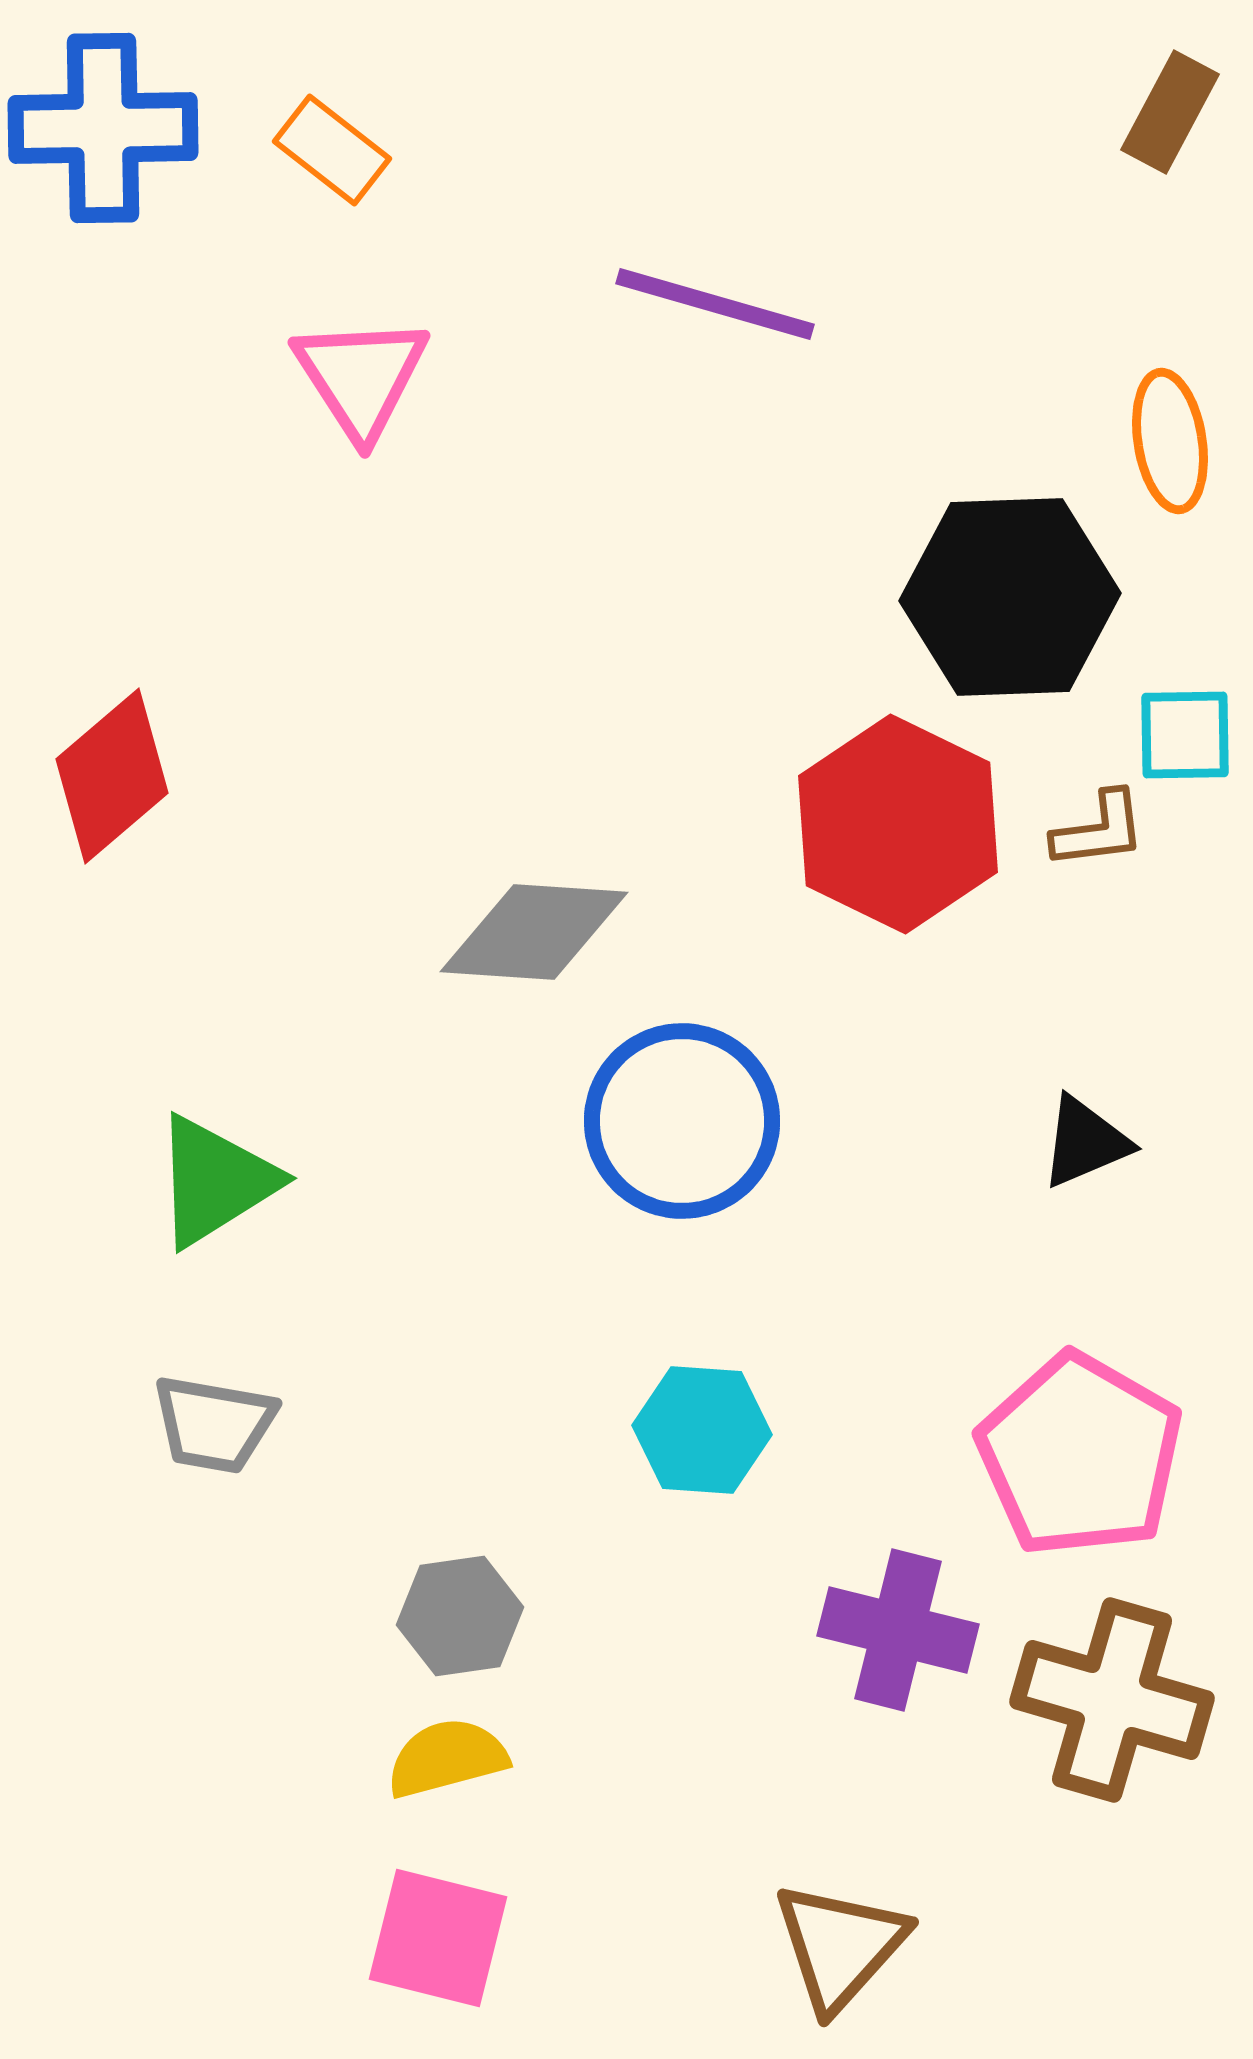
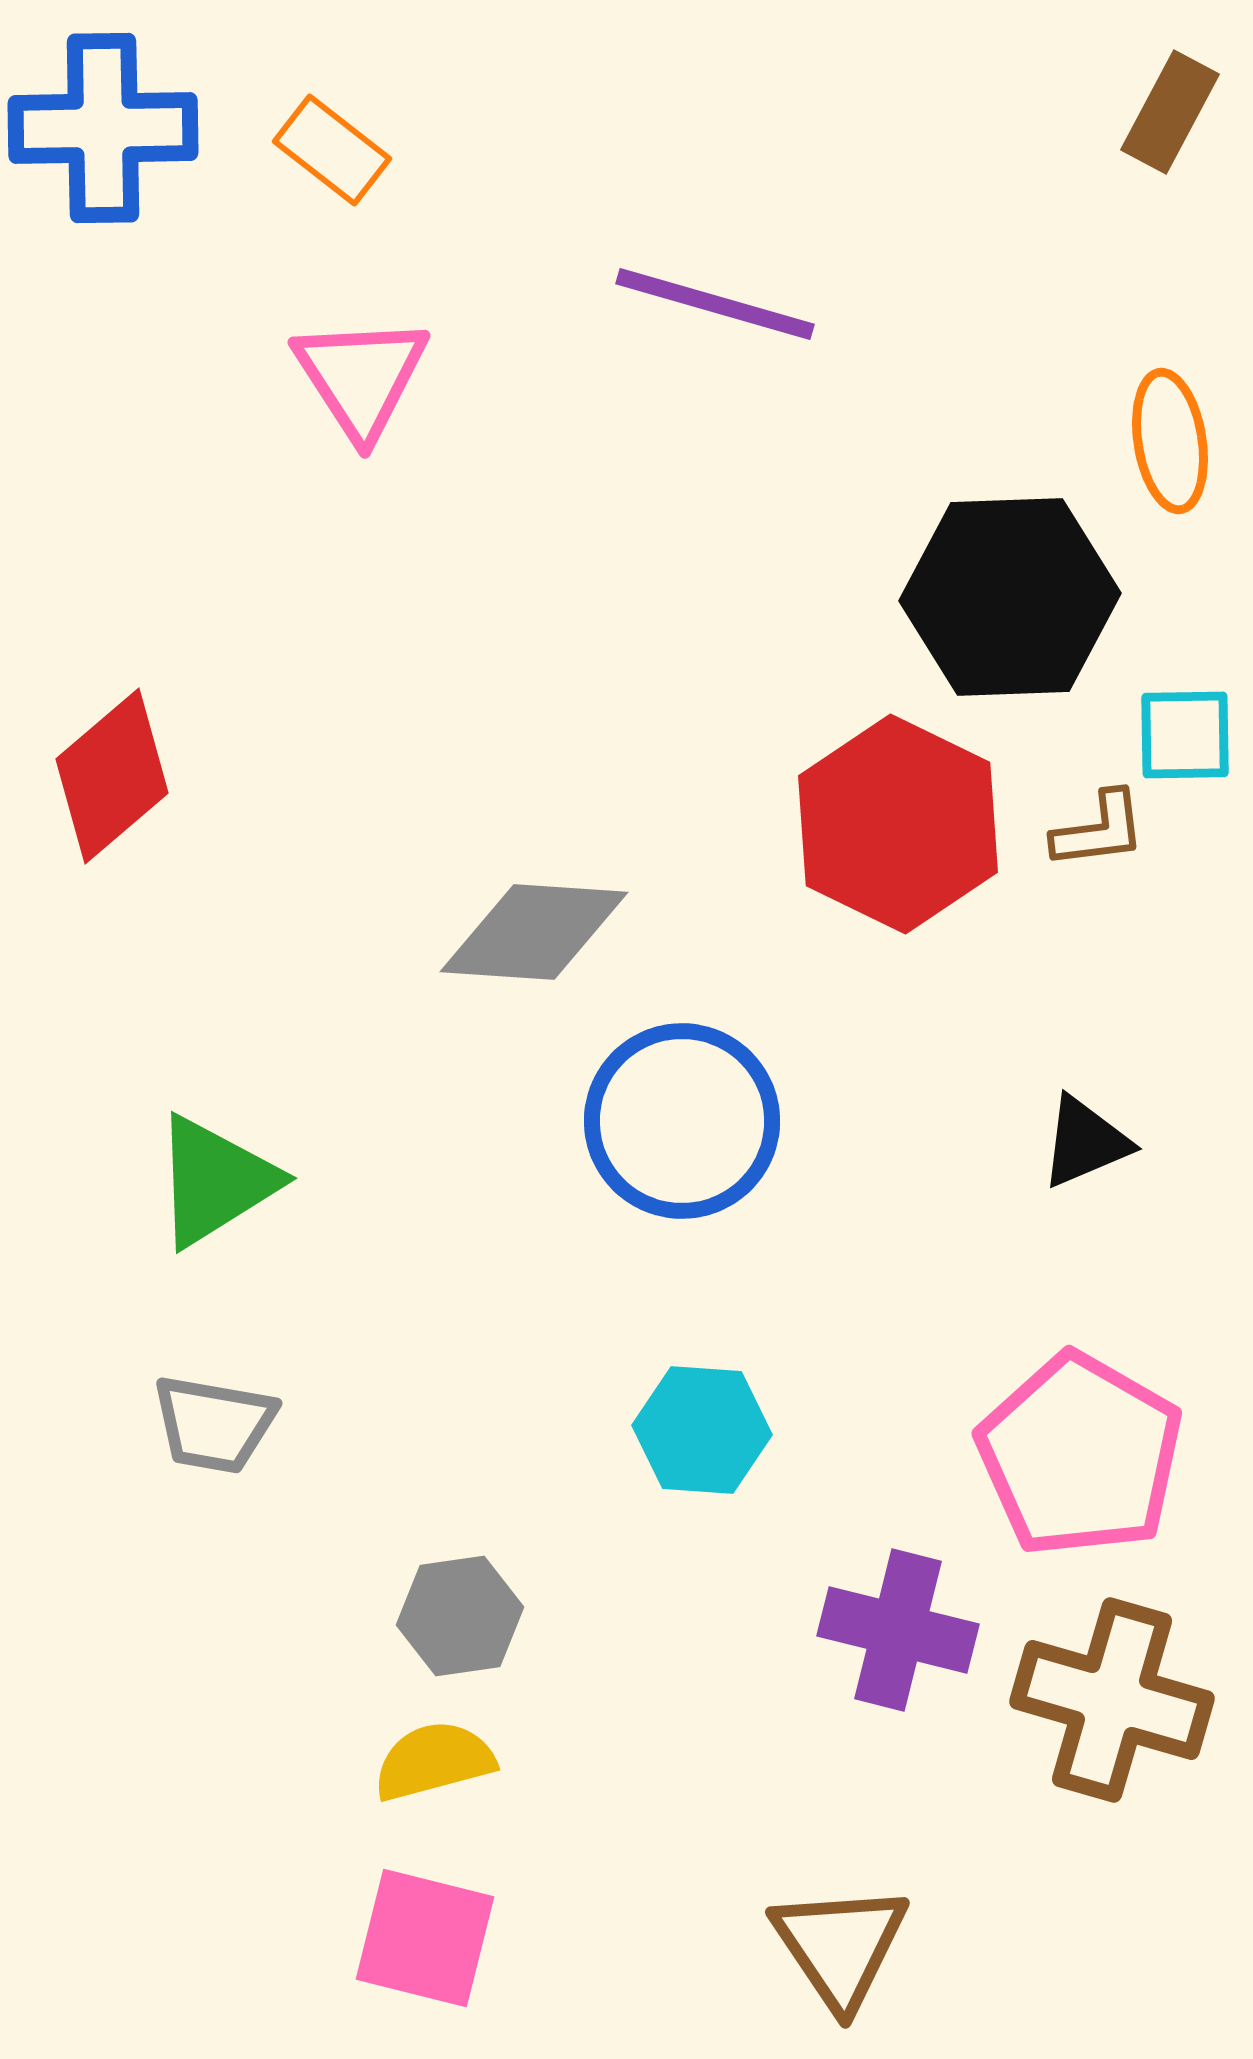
yellow semicircle: moved 13 px left, 3 px down
pink square: moved 13 px left
brown triangle: rotated 16 degrees counterclockwise
